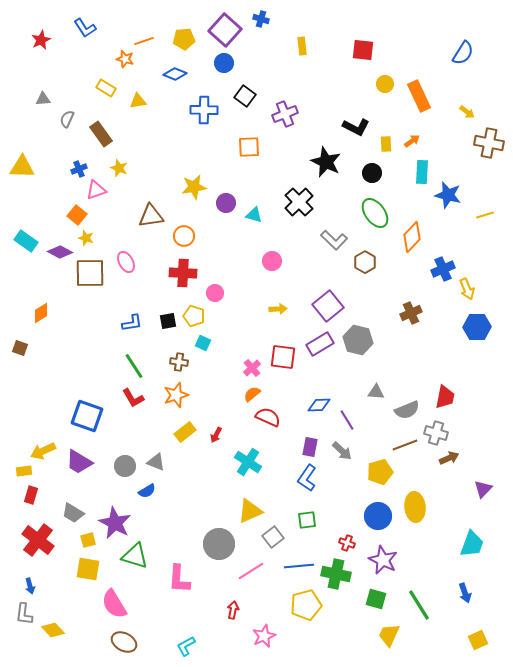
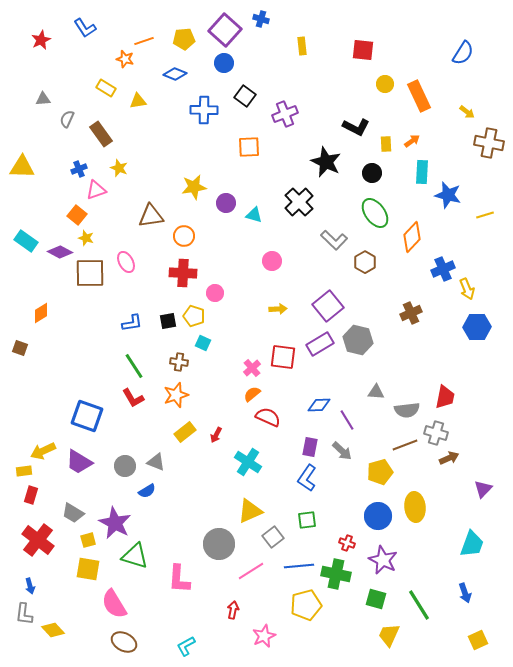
gray semicircle at (407, 410): rotated 15 degrees clockwise
